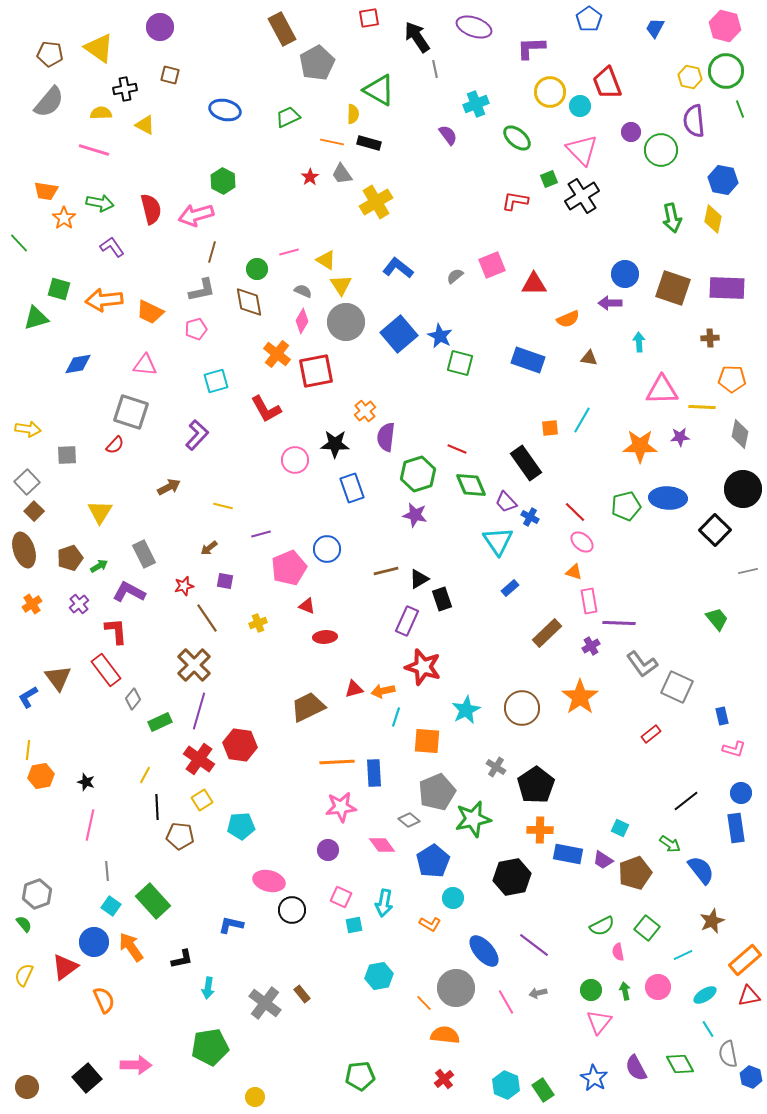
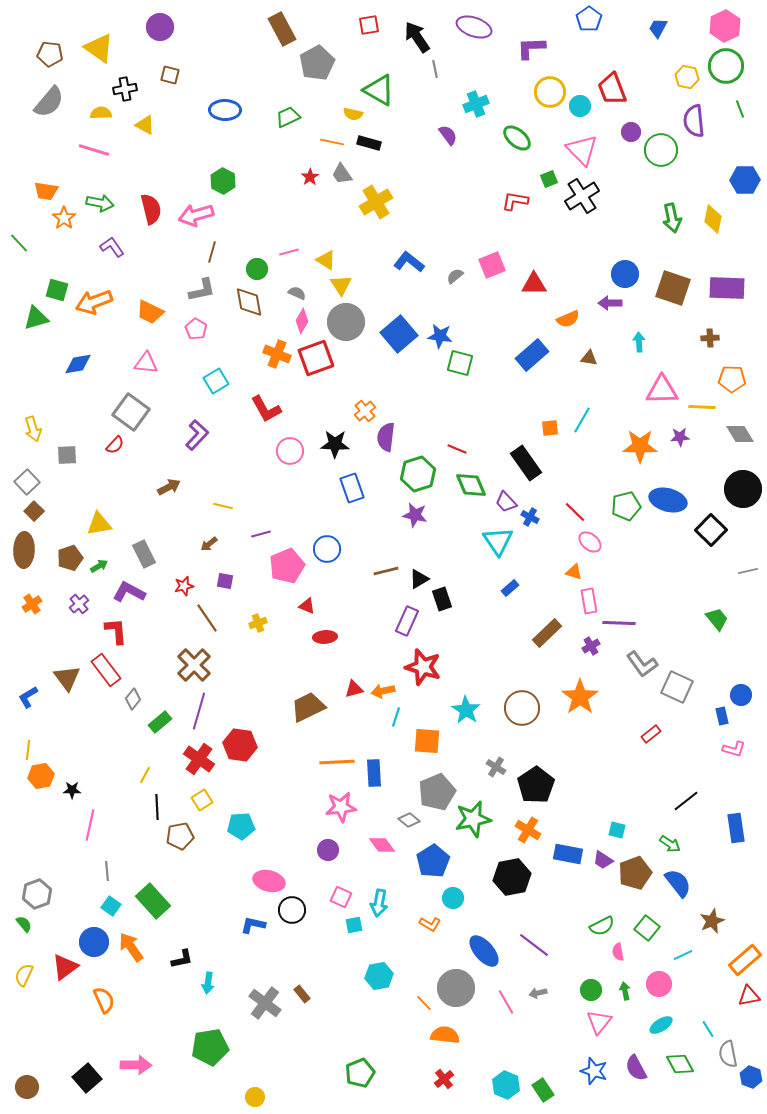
red square at (369, 18): moved 7 px down
pink hexagon at (725, 26): rotated 20 degrees clockwise
blue trapezoid at (655, 28): moved 3 px right
green circle at (726, 71): moved 5 px up
yellow hexagon at (690, 77): moved 3 px left
red trapezoid at (607, 83): moved 5 px right, 6 px down
blue ellipse at (225, 110): rotated 12 degrees counterclockwise
yellow semicircle at (353, 114): rotated 102 degrees clockwise
blue hexagon at (723, 180): moved 22 px right; rotated 12 degrees counterclockwise
blue L-shape at (398, 268): moved 11 px right, 6 px up
green square at (59, 289): moved 2 px left, 1 px down
gray semicircle at (303, 291): moved 6 px left, 2 px down
orange arrow at (104, 300): moved 10 px left, 2 px down; rotated 15 degrees counterclockwise
pink pentagon at (196, 329): rotated 25 degrees counterclockwise
blue star at (440, 336): rotated 20 degrees counterclockwise
orange cross at (277, 354): rotated 16 degrees counterclockwise
blue rectangle at (528, 360): moved 4 px right, 5 px up; rotated 60 degrees counterclockwise
pink triangle at (145, 365): moved 1 px right, 2 px up
red square at (316, 371): moved 13 px up; rotated 9 degrees counterclockwise
cyan square at (216, 381): rotated 15 degrees counterclockwise
gray square at (131, 412): rotated 18 degrees clockwise
yellow arrow at (28, 429): moved 5 px right; rotated 65 degrees clockwise
gray diamond at (740, 434): rotated 44 degrees counterclockwise
pink circle at (295, 460): moved 5 px left, 9 px up
blue ellipse at (668, 498): moved 2 px down; rotated 12 degrees clockwise
yellow triangle at (100, 512): moved 1 px left, 12 px down; rotated 48 degrees clockwise
black square at (715, 530): moved 4 px left
pink ellipse at (582, 542): moved 8 px right
brown arrow at (209, 548): moved 4 px up
brown ellipse at (24, 550): rotated 20 degrees clockwise
pink pentagon at (289, 568): moved 2 px left, 2 px up
brown triangle at (58, 678): moved 9 px right
cyan star at (466, 710): rotated 12 degrees counterclockwise
green rectangle at (160, 722): rotated 15 degrees counterclockwise
black star at (86, 782): moved 14 px left, 8 px down; rotated 18 degrees counterclockwise
blue circle at (741, 793): moved 98 px up
cyan square at (620, 828): moved 3 px left, 2 px down; rotated 12 degrees counterclockwise
orange cross at (540, 830): moved 12 px left; rotated 30 degrees clockwise
brown pentagon at (180, 836): rotated 16 degrees counterclockwise
blue semicircle at (701, 870): moved 23 px left, 13 px down
cyan arrow at (384, 903): moved 5 px left
blue L-shape at (231, 925): moved 22 px right
pink circle at (658, 987): moved 1 px right, 3 px up
cyan arrow at (208, 988): moved 5 px up
cyan ellipse at (705, 995): moved 44 px left, 30 px down
green pentagon at (360, 1076): moved 3 px up; rotated 16 degrees counterclockwise
blue star at (594, 1078): moved 7 px up; rotated 12 degrees counterclockwise
